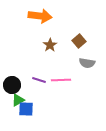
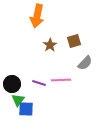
orange arrow: moved 3 px left; rotated 95 degrees clockwise
brown square: moved 5 px left; rotated 24 degrees clockwise
gray semicircle: moved 2 px left; rotated 56 degrees counterclockwise
purple line: moved 3 px down
black circle: moved 1 px up
green triangle: rotated 24 degrees counterclockwise
